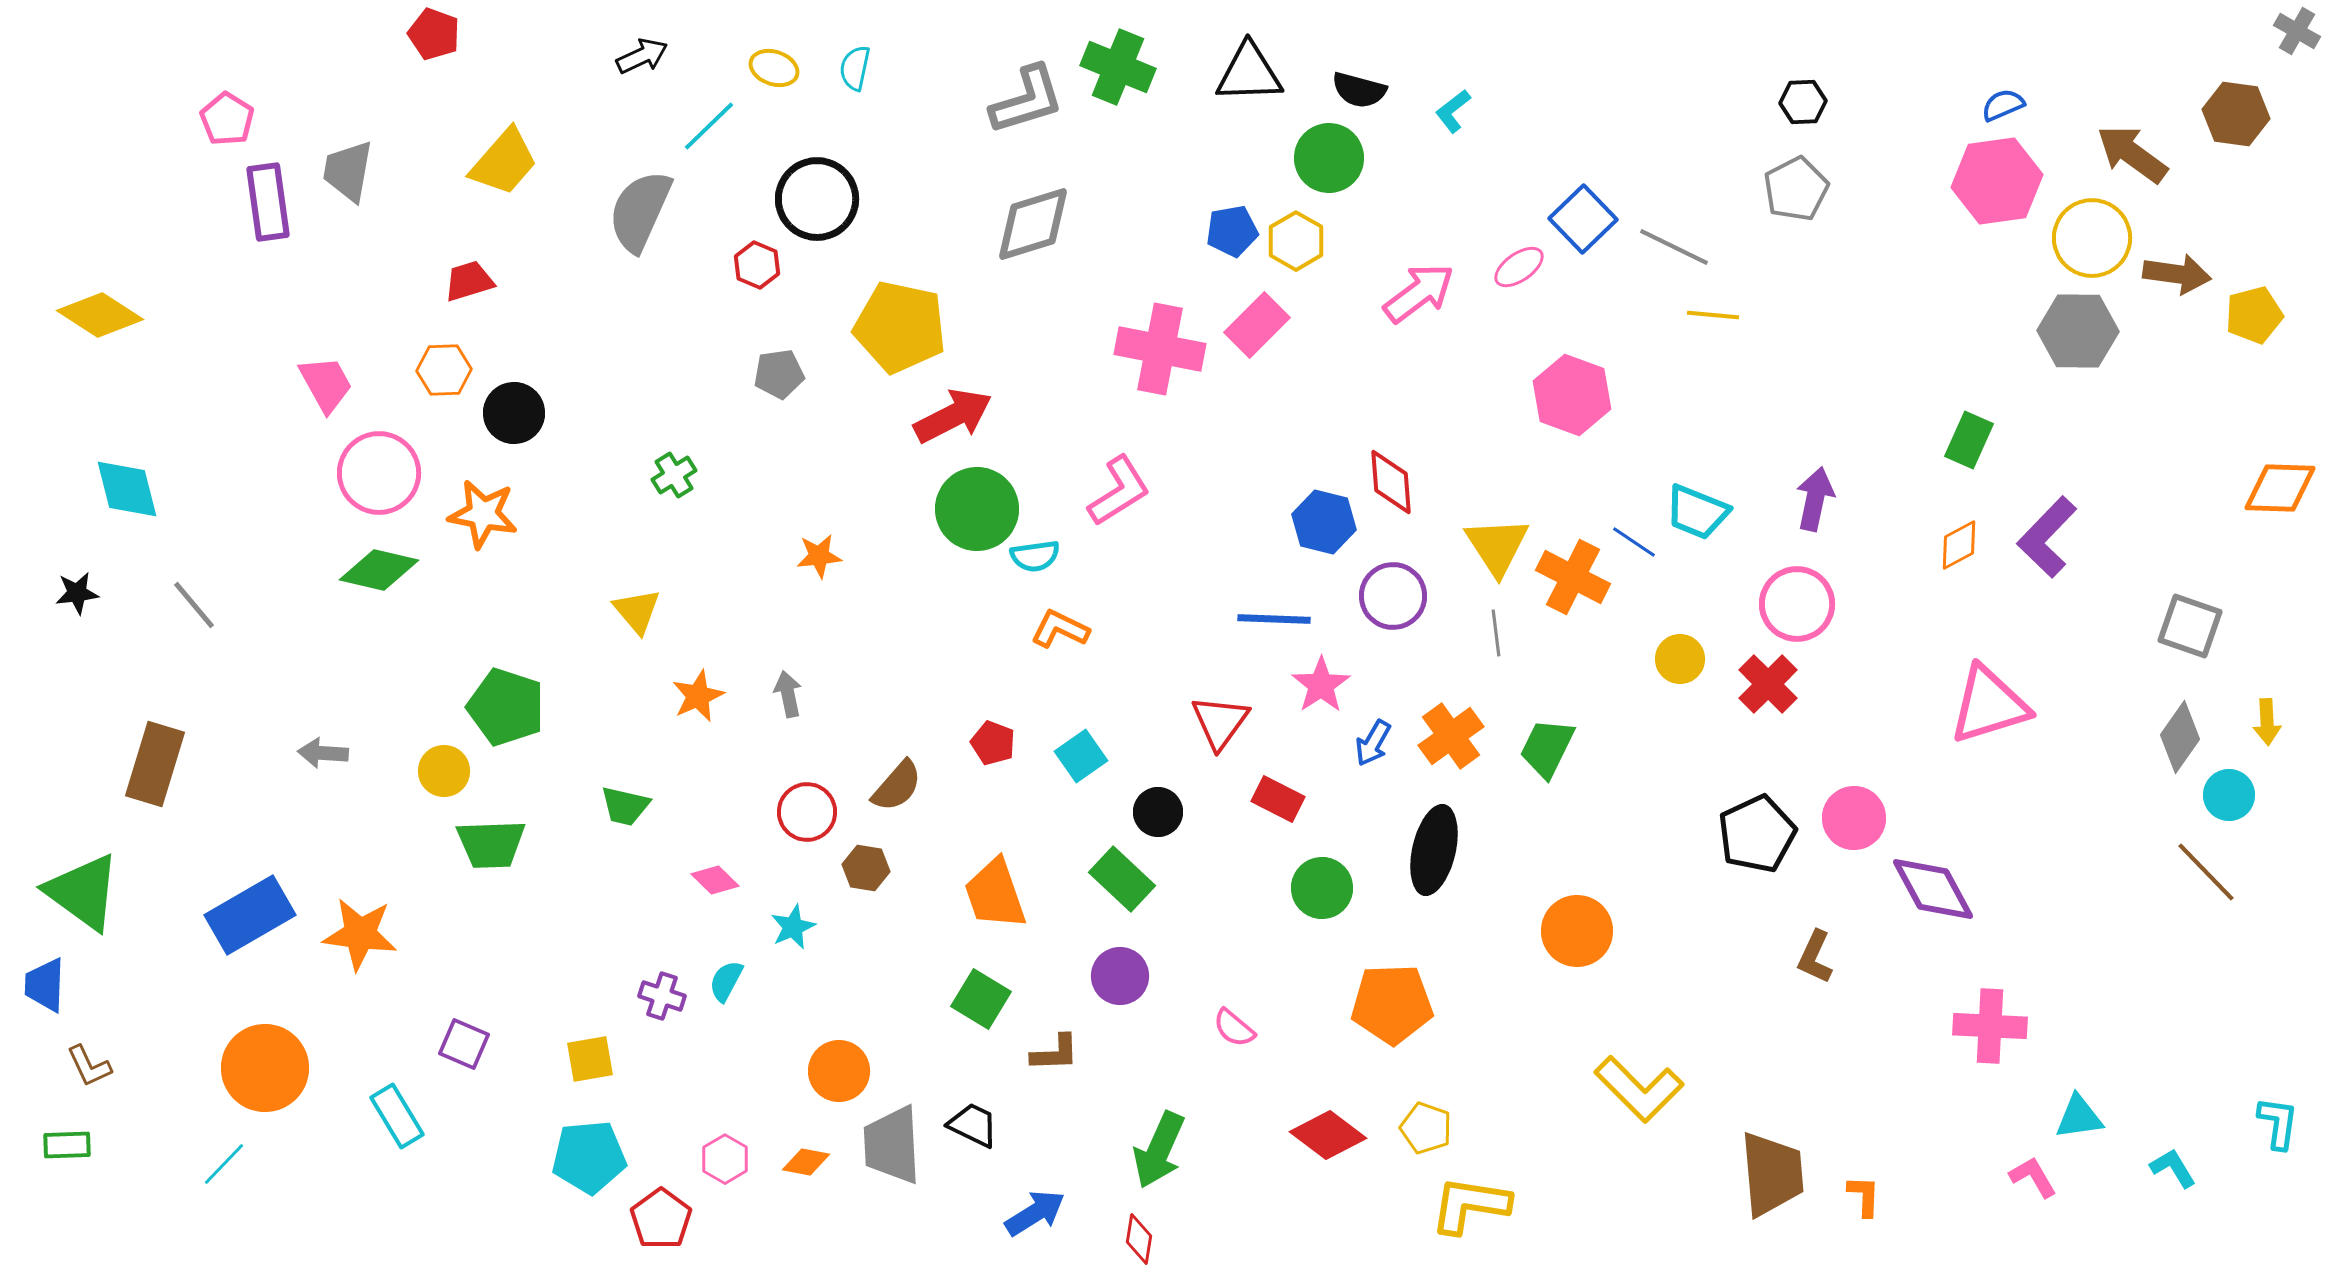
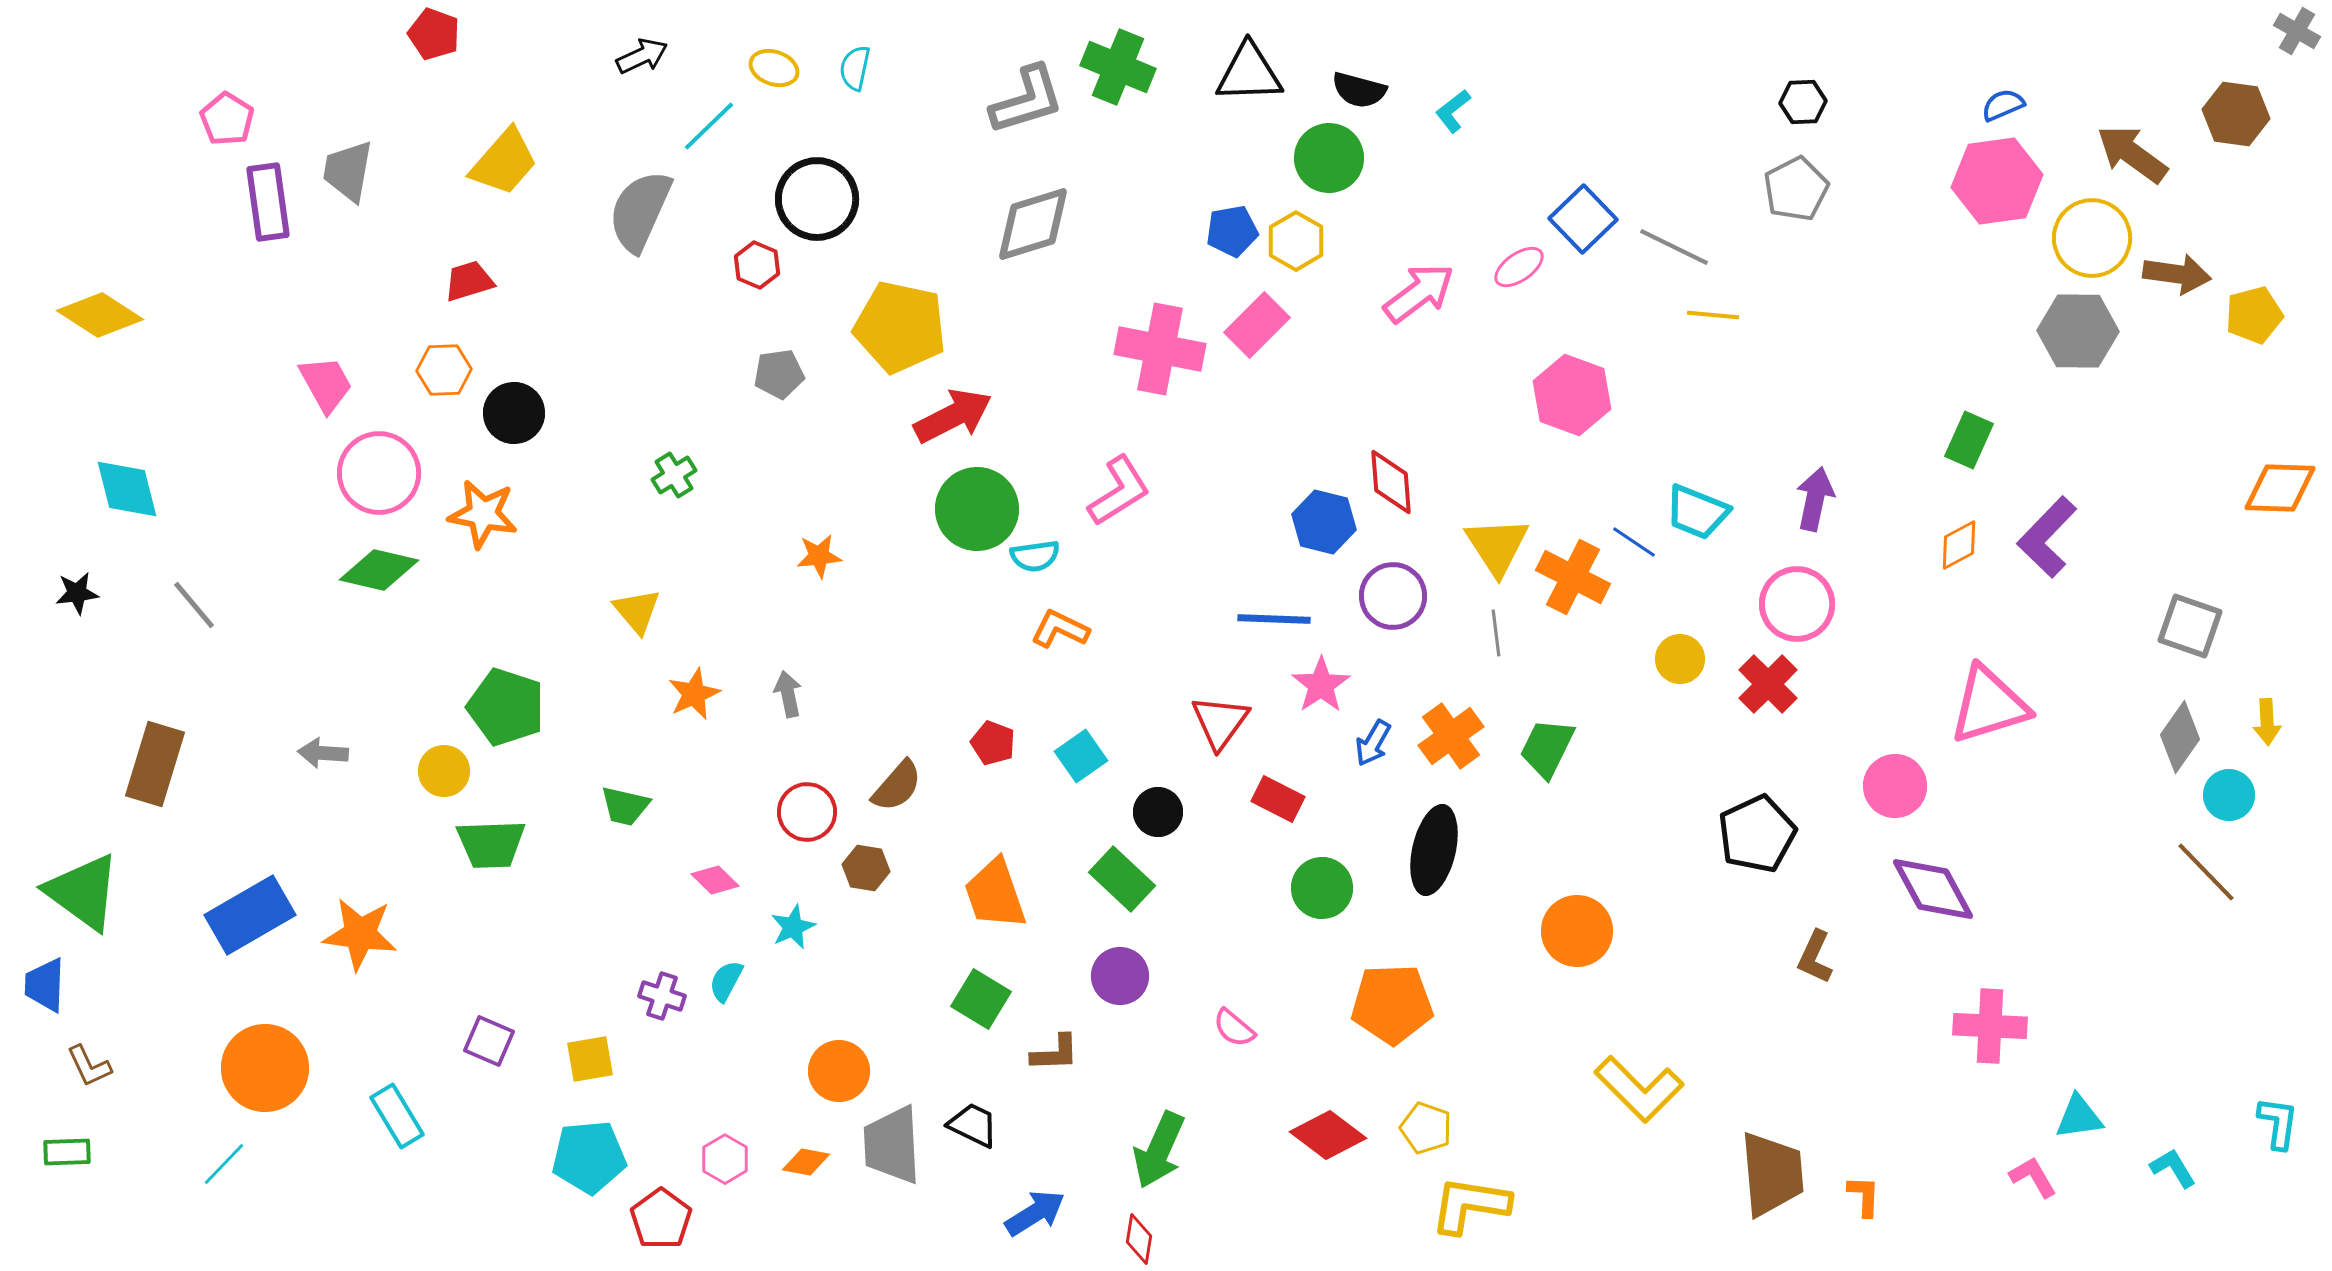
orange star at (698, 696): moved 4 px left, 2 px up
pink circle at (1854, 818): moved 41 px right, 32 px up
purple square at (464, 1044): moved 25 px right, 3 px up
green rectangle at (67, 1145): moved 7 px down
